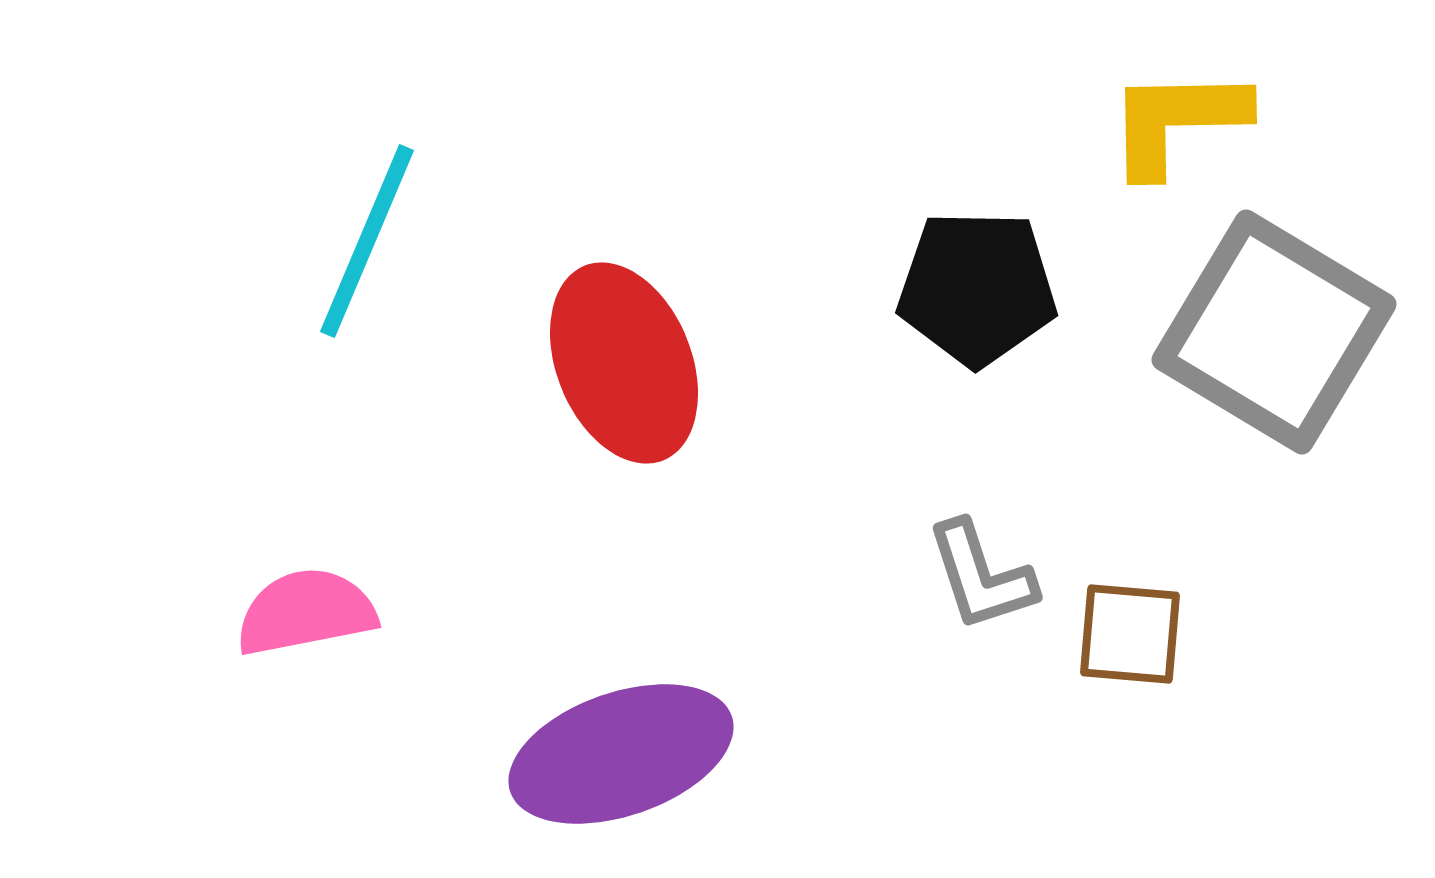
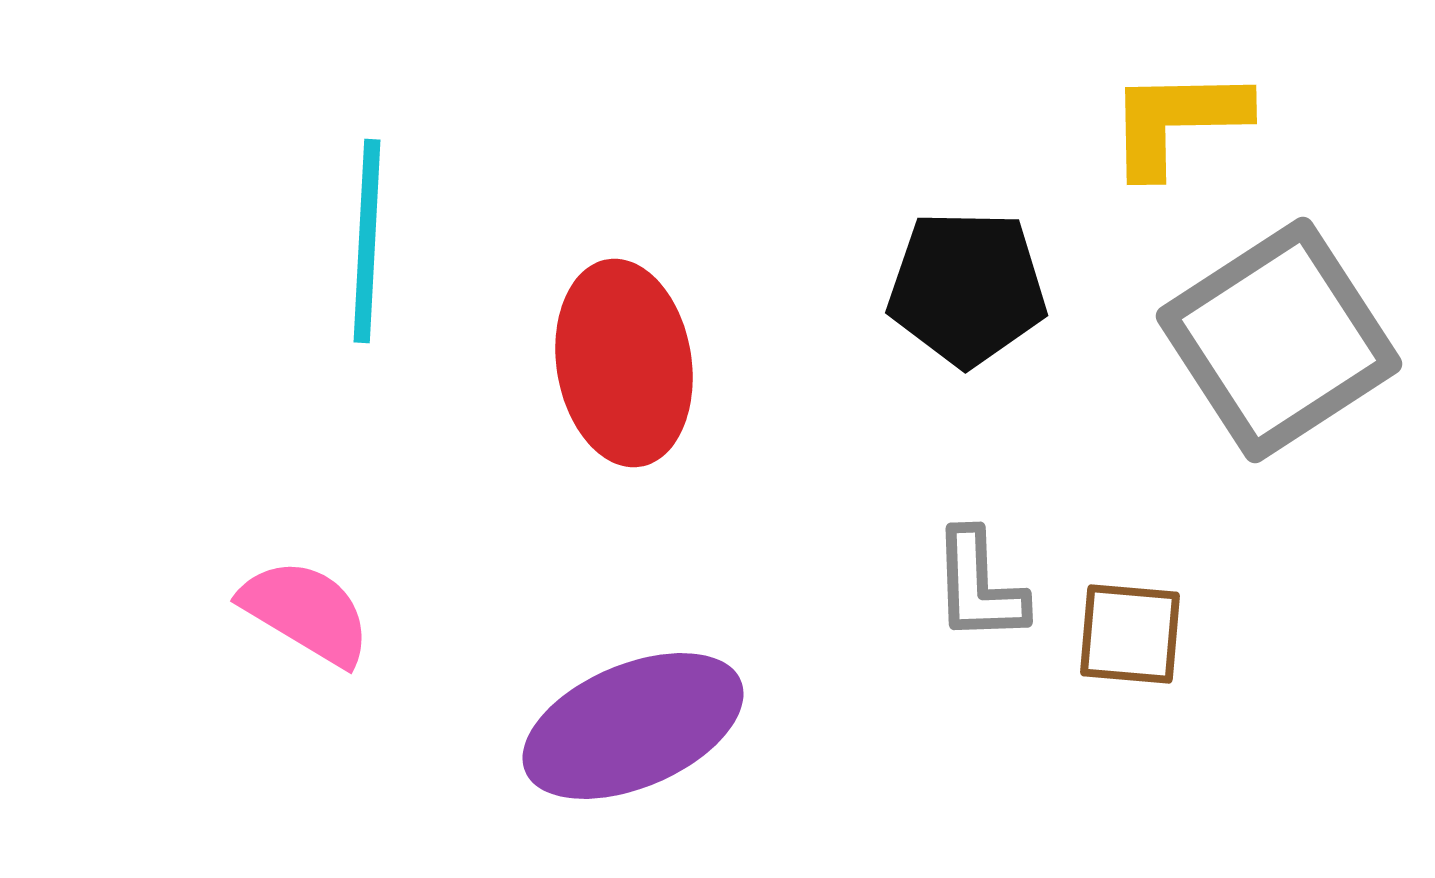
cyan line: rotated 20 degrees counterclockwise
black pentagon: moved 10 px left
gray square: moved 5 px right, 8 px down; rotated 26 degrees clockwise
red ellipse: rotated 13 degrees clockwise
gray L-shape: moved 2 px left, 10 px down; rotated 16 degrees clockwise
pink semicircle: rotated 42 degrees clockwise
purple ellipse: moved 12 px right, 28 px up; rotated 4 degrees counterclockwise
